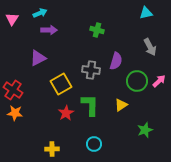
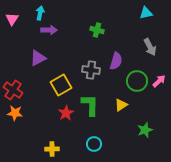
cyan arrow: rotated 56 degrees counterclockwise
yellow square: moved 1 px down
